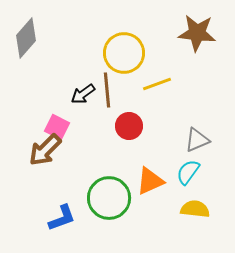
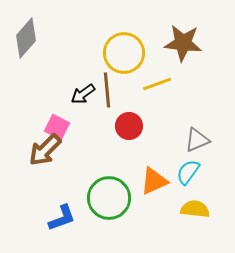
brown star: moved 14 px left, 10 px down
orange triangle: moved 4 px right
